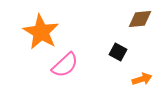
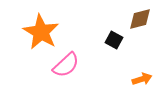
brown diamond: rotated 10 degrees counterclockwise
black square: moved 4 px left, 12 px up
pink semicircle: moved 1 px right
